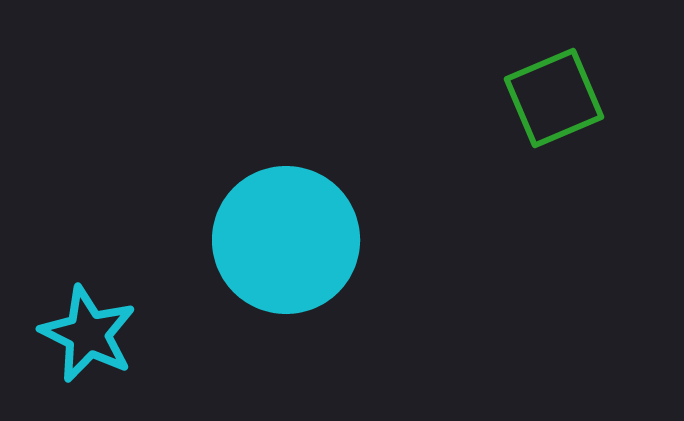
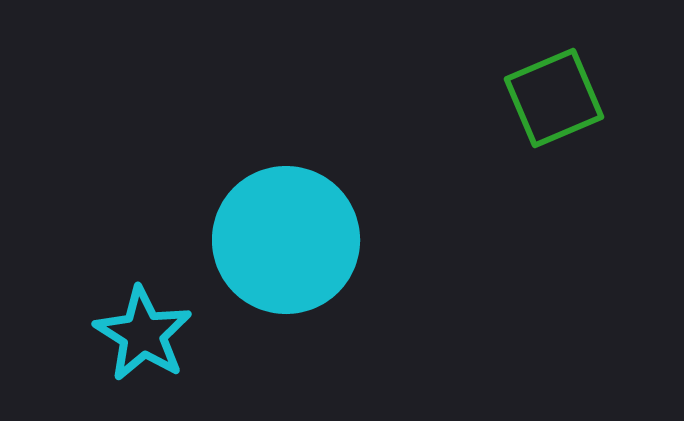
cyan star: moved 55 px right; rotated 6 degrees clockwise
